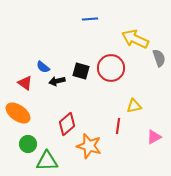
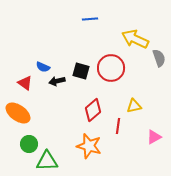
blue semicircle: rotated 16 degrees counterclockwise
red diamond: moved 26 px right, 14 px up
green circle: moved 1 px right
